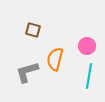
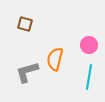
brown square: moved 8 px left, 6 px up
pink circle: moved 2 px right, 1 px up
cyan line: moved 1 px down
